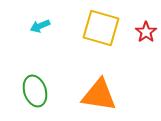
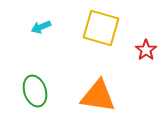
cyan arrow: moved 1 px right, 1 px down
red star: moved 18 px down
orange triangle: moved 1 px left, 1 px down
